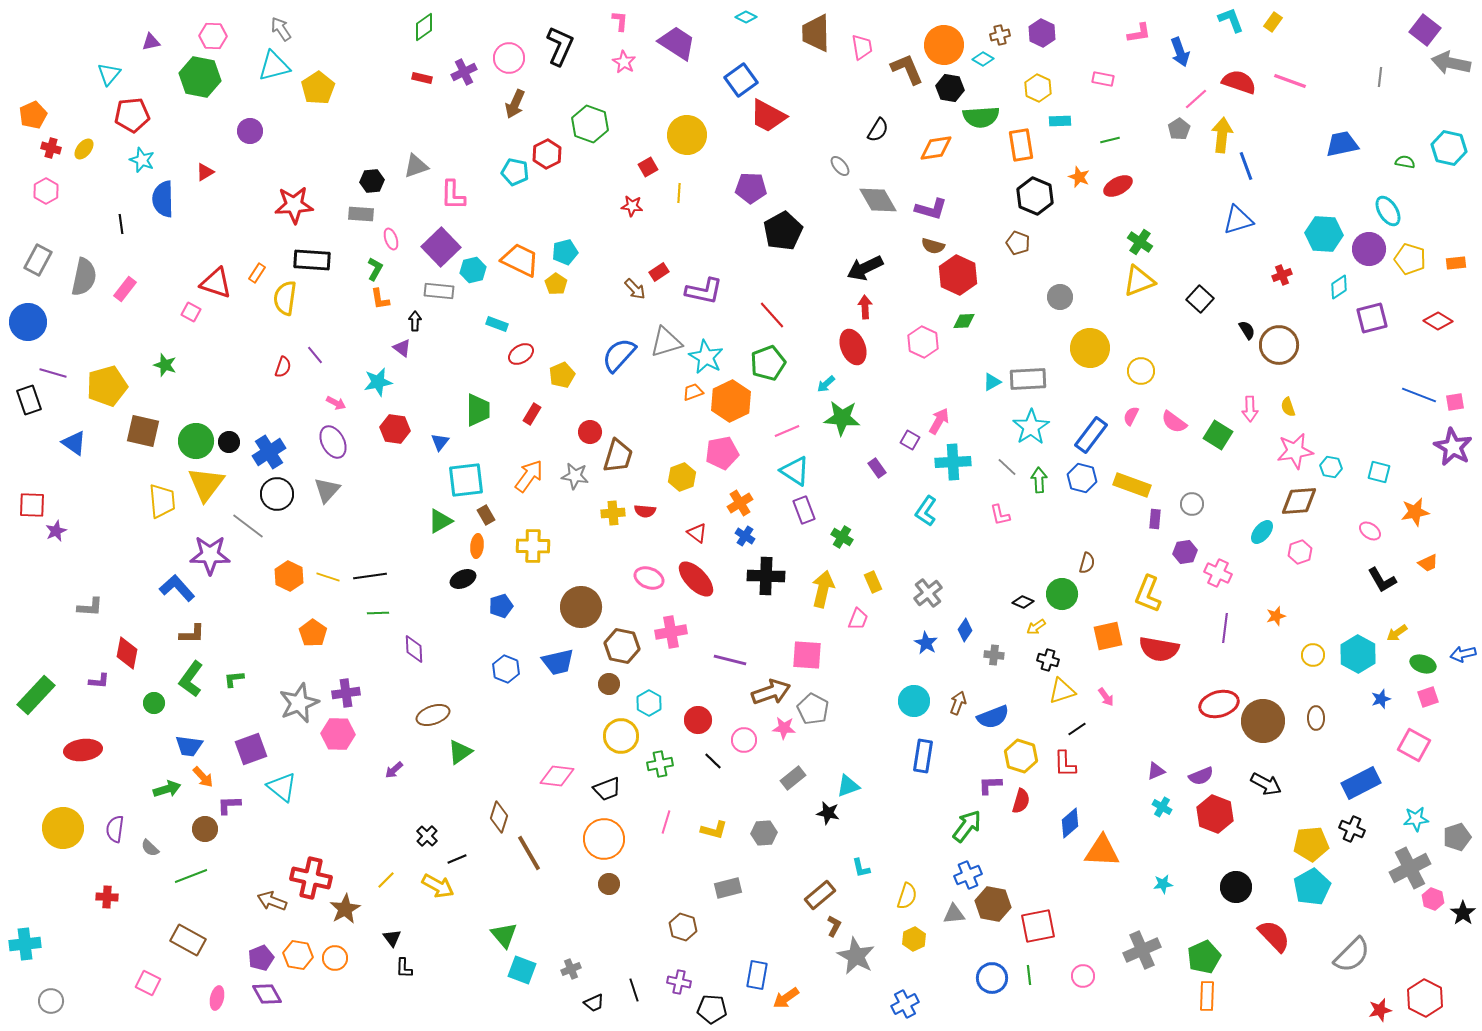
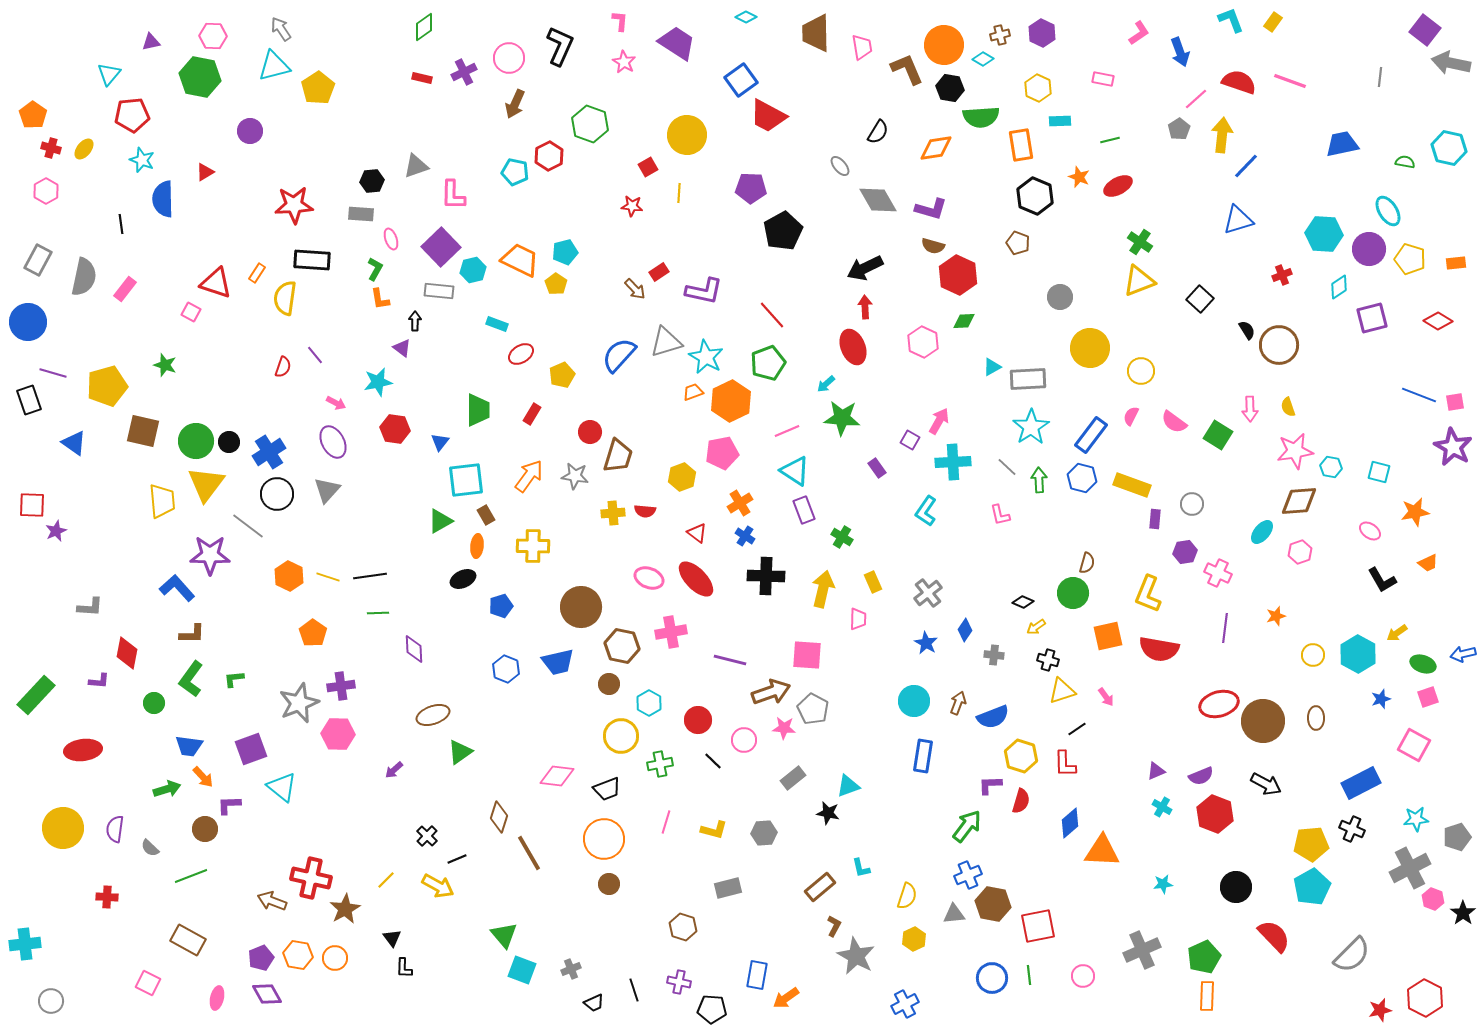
pink L-shape at (1139, 33): rotated 25 degrees counterclockwise
orange pentagon at (33, 115): rotated 12 degrees counterclockwise
black semicircle at (878, 130): moved 2 px down
red hexagon at (547, 154): moved 2 px right, 2 px down
blue line at (1246, 166): rotated 64 degrees clockwise
cyan triangle at (992, 382): moved 15 px up
green circle at (1062, 594): moved 11 px right, 1 px up
pink trapezoid at (858, 619): rotated 20 degrees counterclockwise
purple cross at (346, 693): moved 5 px left, 7 px up
brown rectangle at (820, 895): moved 8 px up
